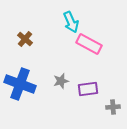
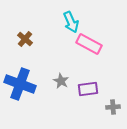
gray star: rotated 28 degrees counterclockwise
